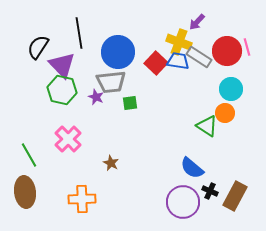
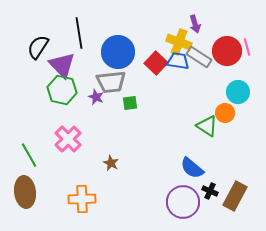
purple arrow: moved 2 px left, 2 px down; rotated 60 degrees counterclockwise
cyan circle: moved 7 px right, 3 px down
